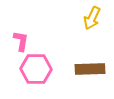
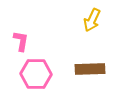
yellow arrow: moved 2 px down
pink hexagon: moved 5 px down
